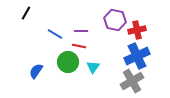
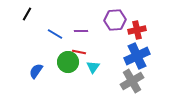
black line: moved 1 px right, 1 px down
purple hexagon: rotated 15 degrees counterclockwise
red line: moved 6 px down
